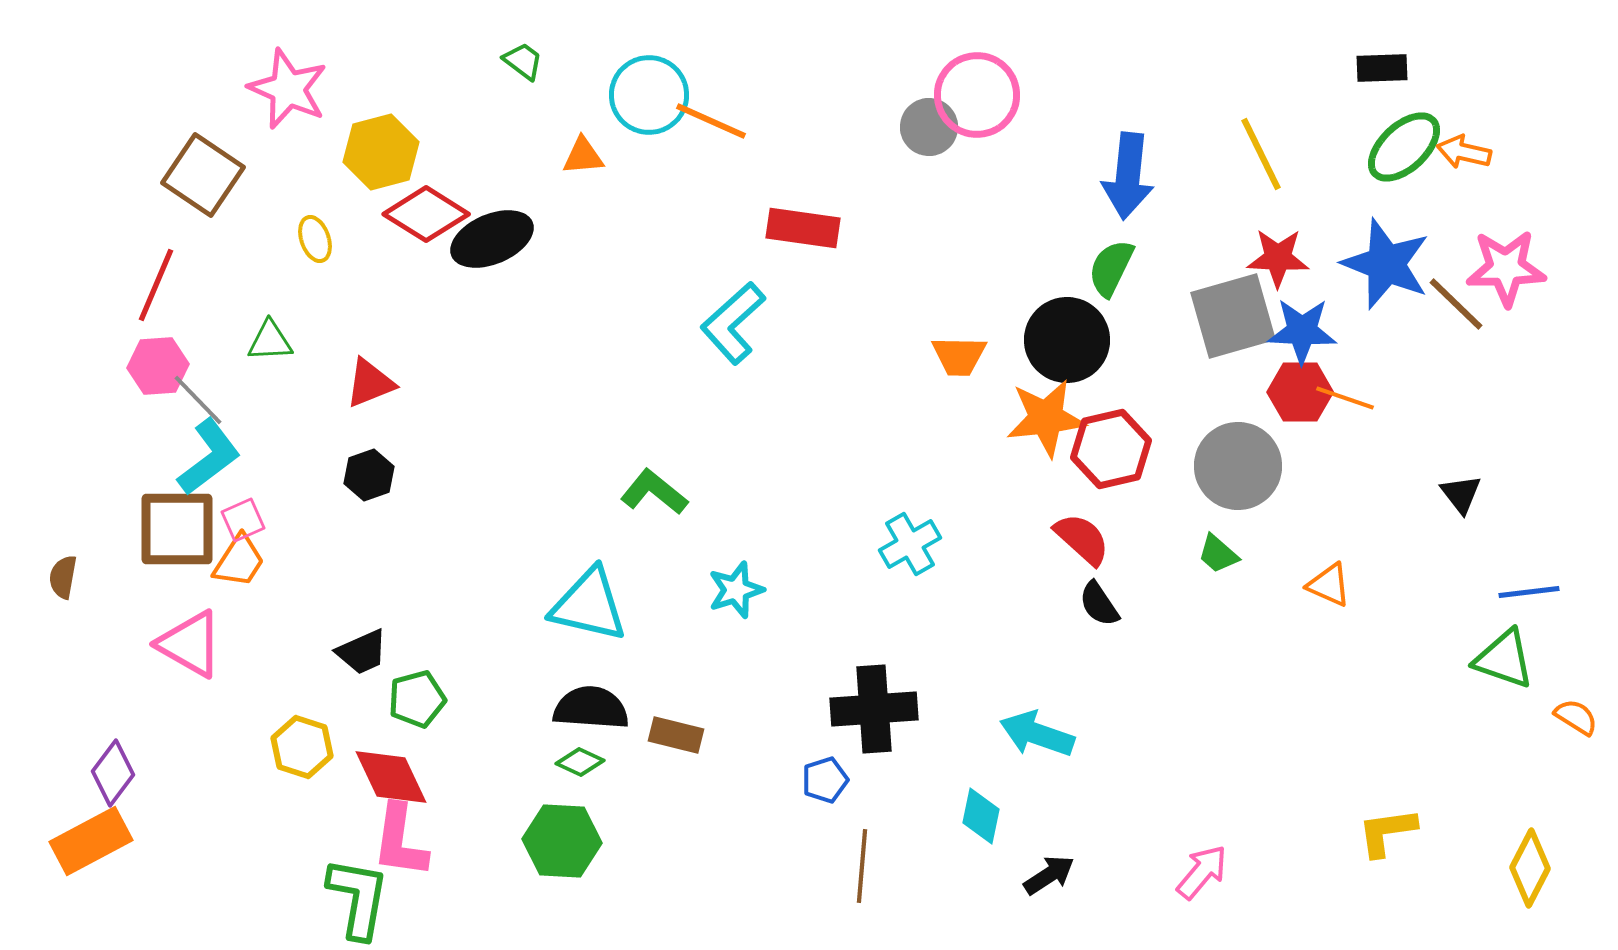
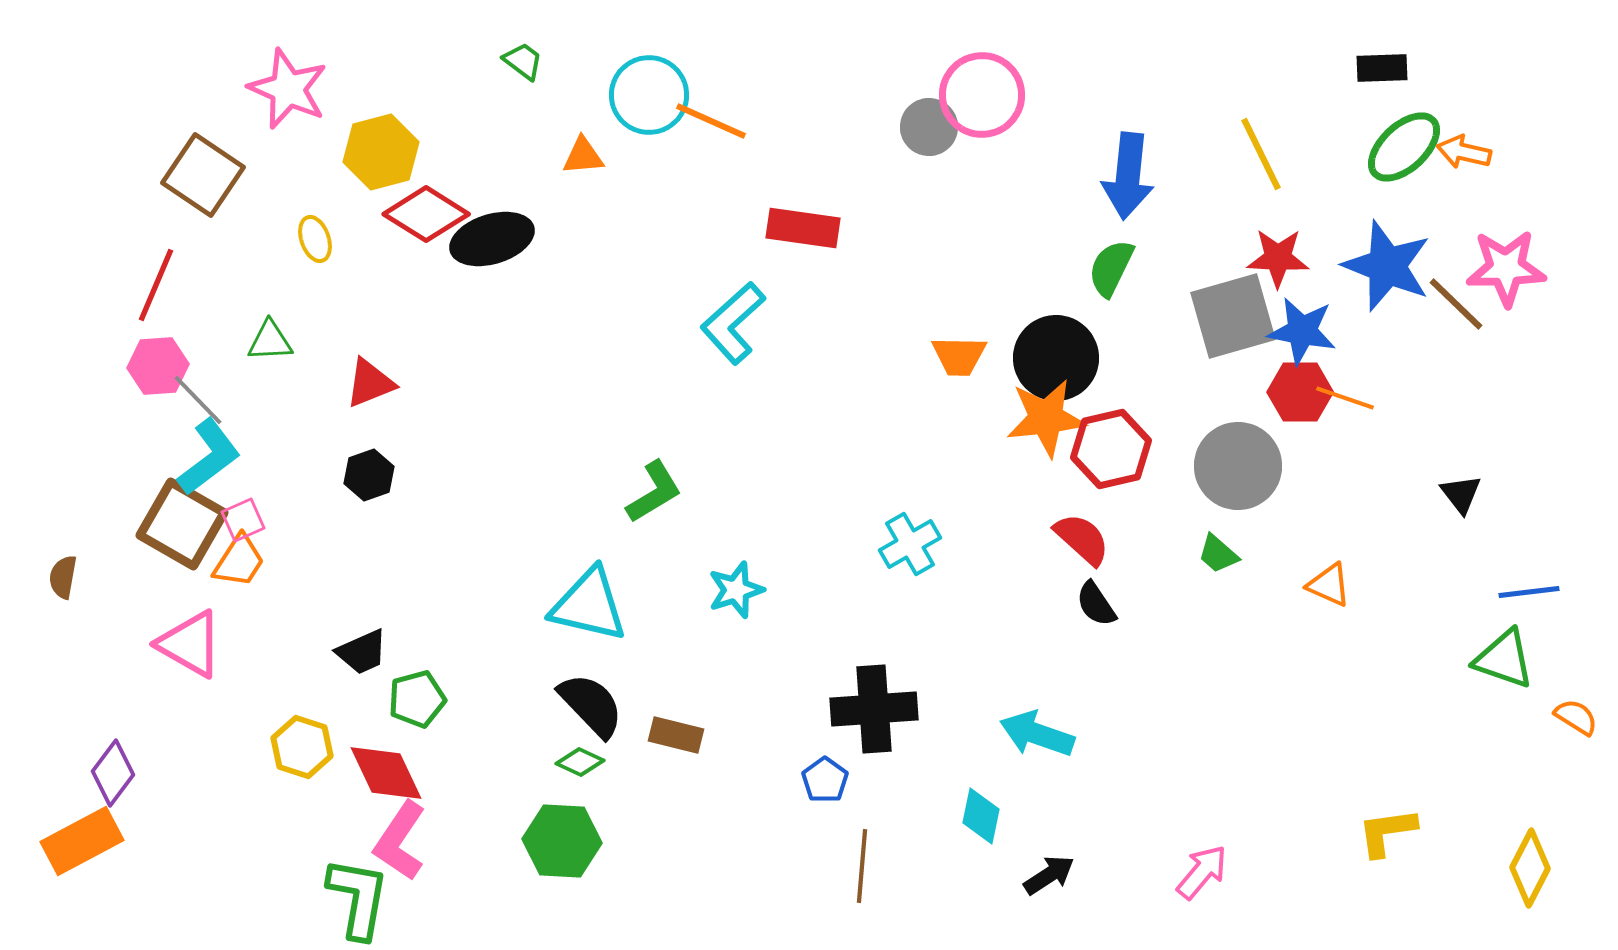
pink circle at (977, 95): moved 5 px right
black ellipse at (492, 239): rotated 6 degrees clockwise
blue star at (1386, 264): moved 1 px right, 2 px down
blue star at (1302, 331): rotated 8 degrees clockwise
black circle at (1067, 340): moved 11 px left, 18 px down
green L-shape at (654, 492): rotated 110 degrees clockwise
brown square at (177, 529): moved 5 px right, 5 px up; rotated 30 degrees clockwise
black semicircle at (1099, 604): moved 3 px left
black semicircle at (591, 708): moved 3 px up; rotated 42 degrees clockwise
red diamond at (391, 777): moved 5 px left, 4 px up
blue pentagon at (825, 780): rotated 18 degrees counterclockwise
orange rectangle at (91, 841): moved 9 px left
pink L-shape at (400, 841): rotated 26 degrees clockwise
